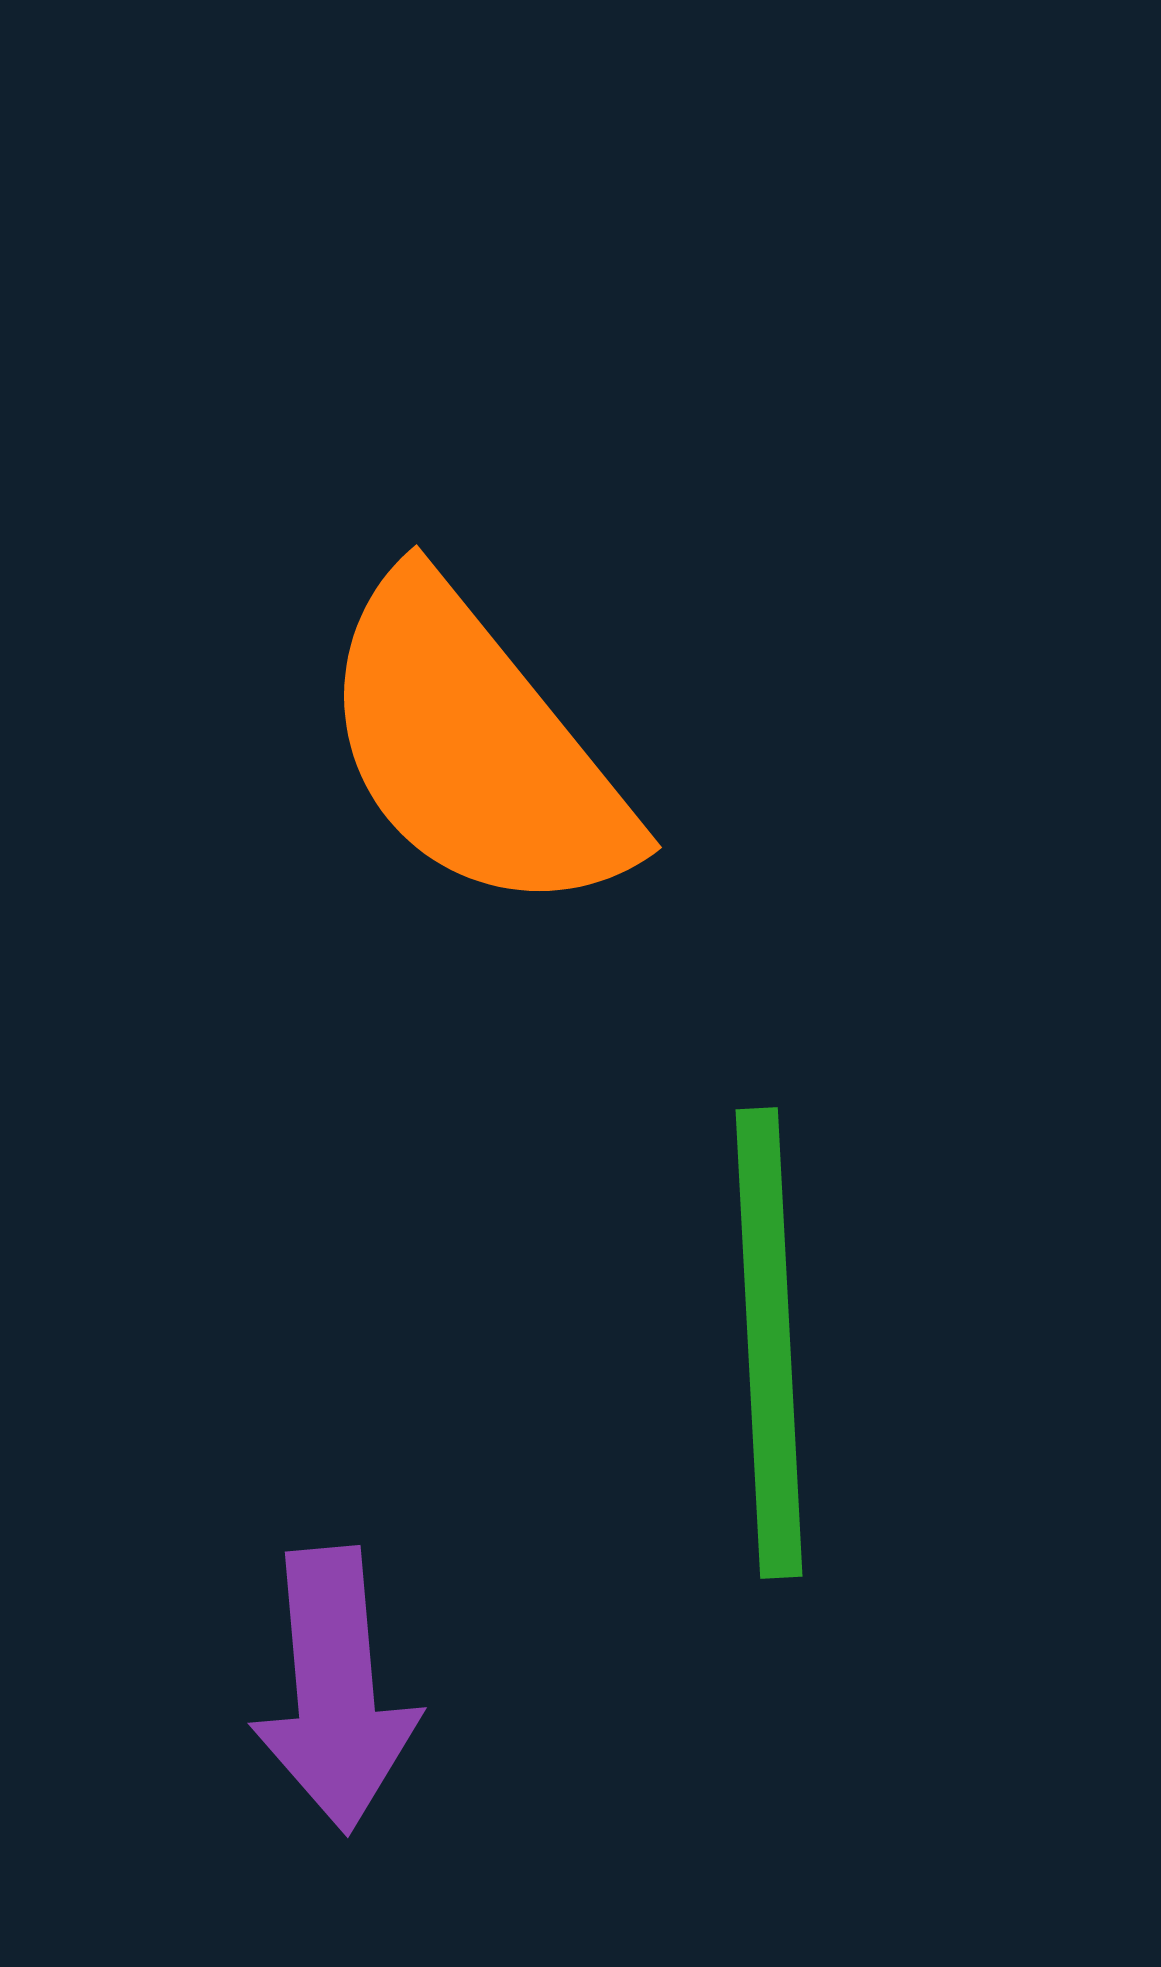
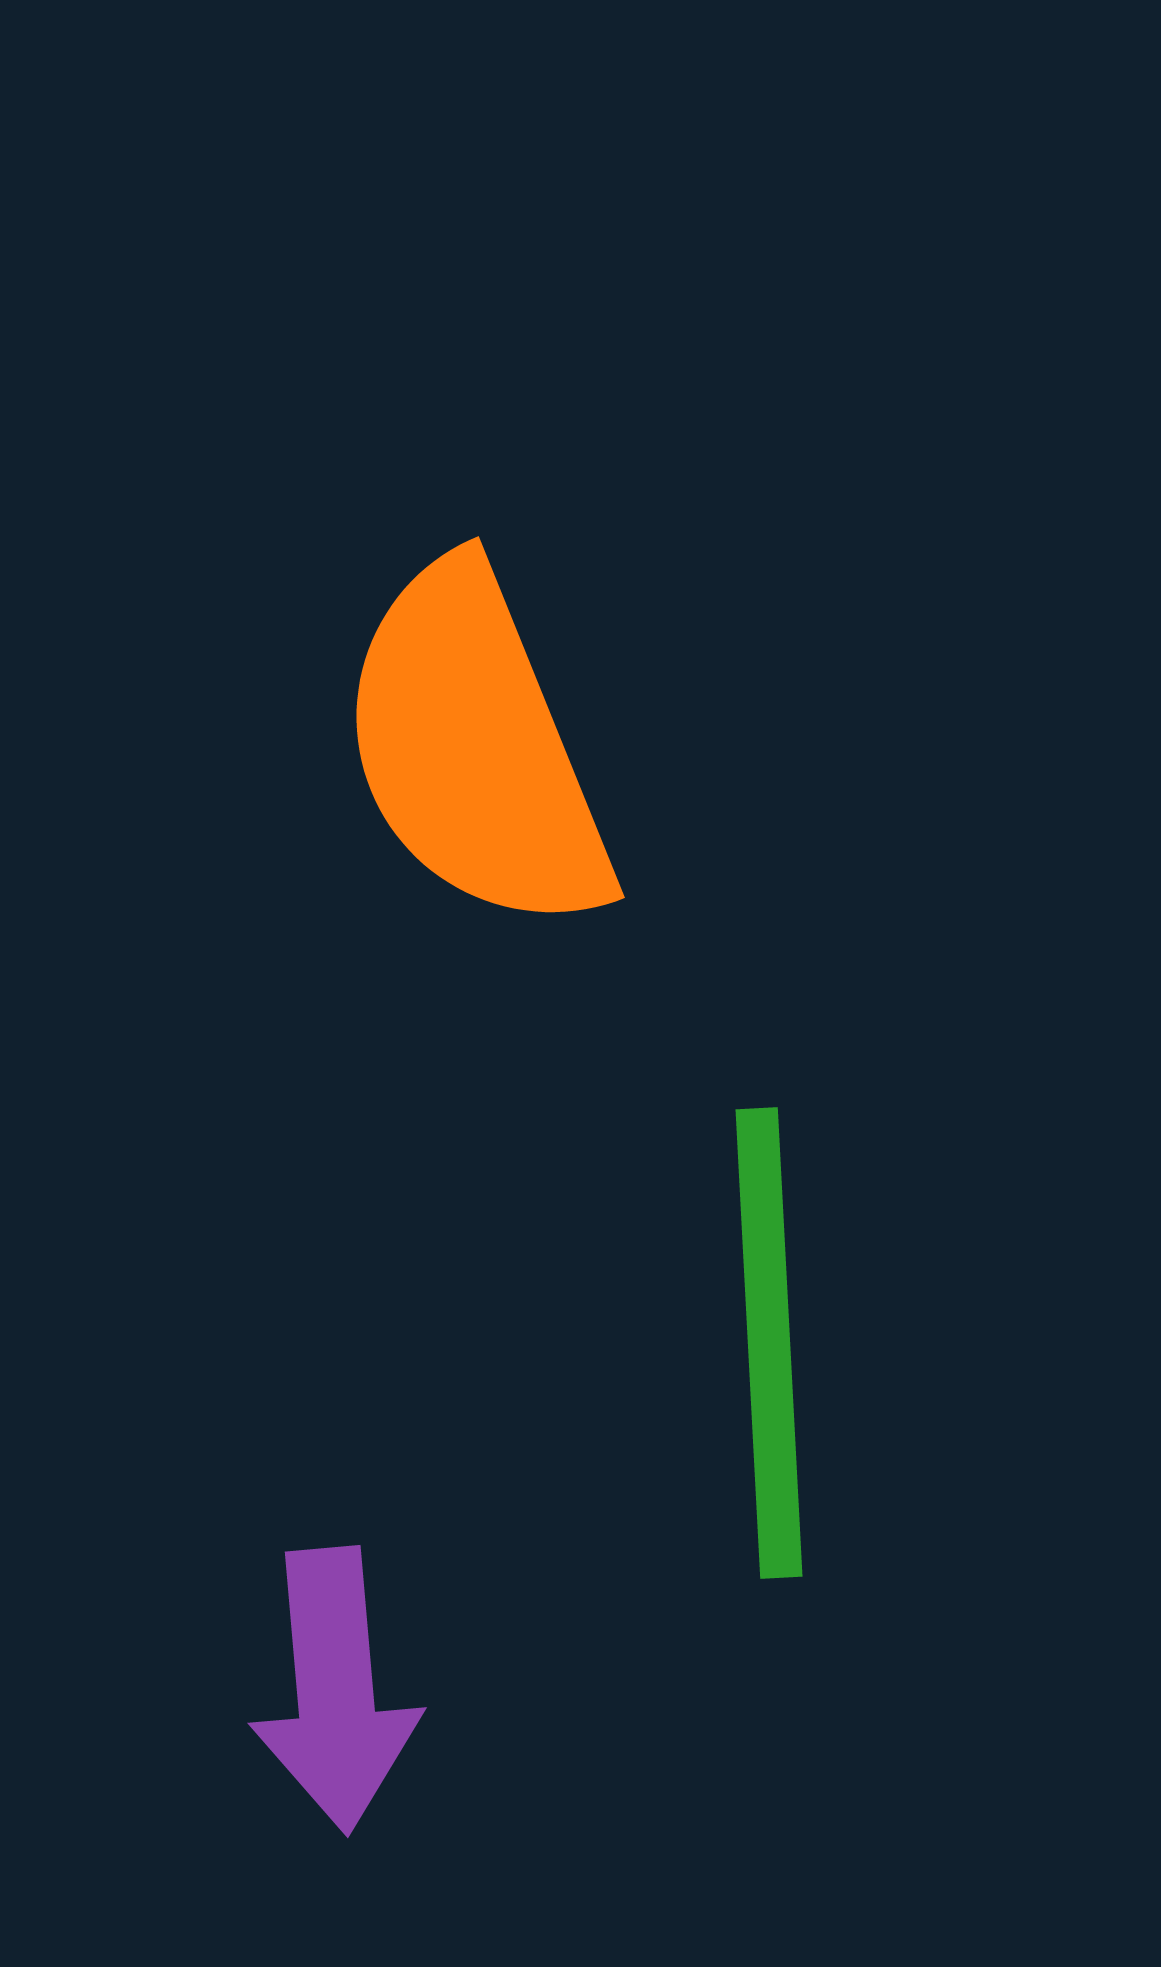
orange semicircle: rotated 17 degrees clockwise
